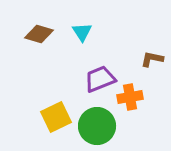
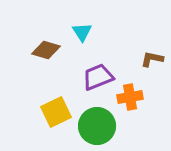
brown diamond: moved 7 px right, 16 px down
purple trapezoid: moved 2 px left, 2 px up
yellow square: moved 5 px up
